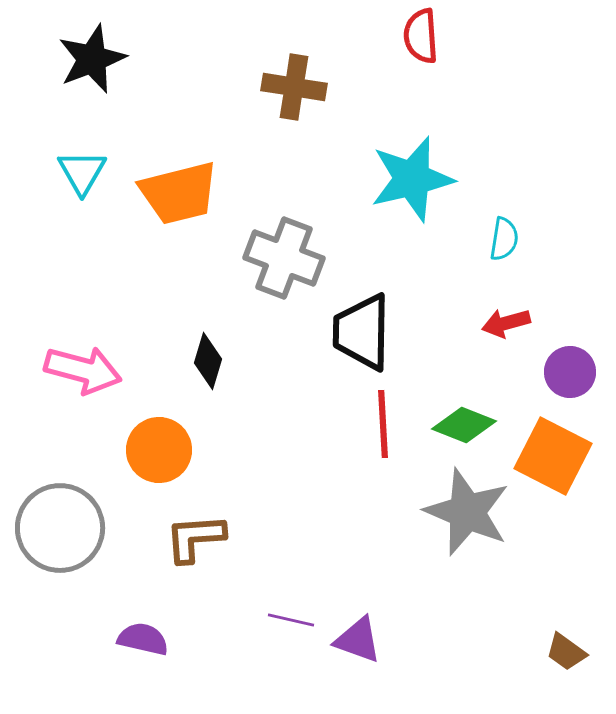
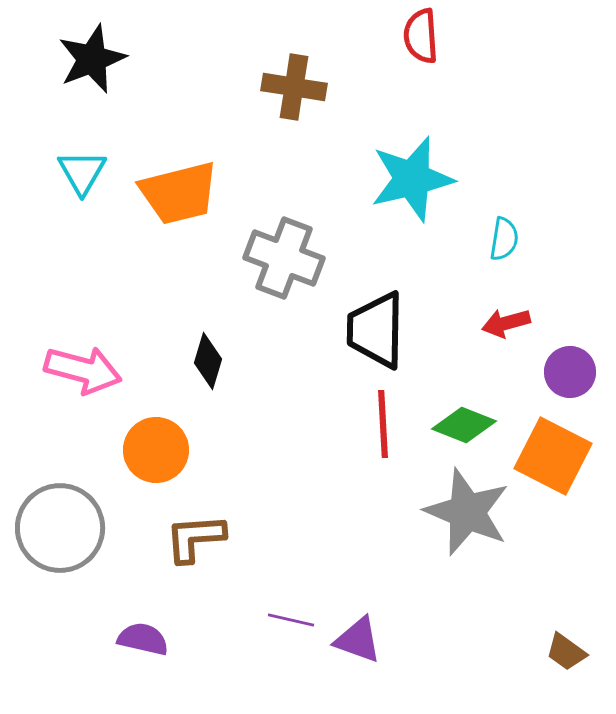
black trapezoid: moved 14 px right, 2 px up
orange circle: moved 3 px left
